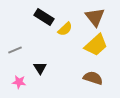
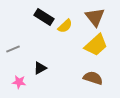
yellow semicircle: moved 3 px up
gray line: moved 2 px left, 1 px up
black triangle: rotated 32 degrees clockwise
